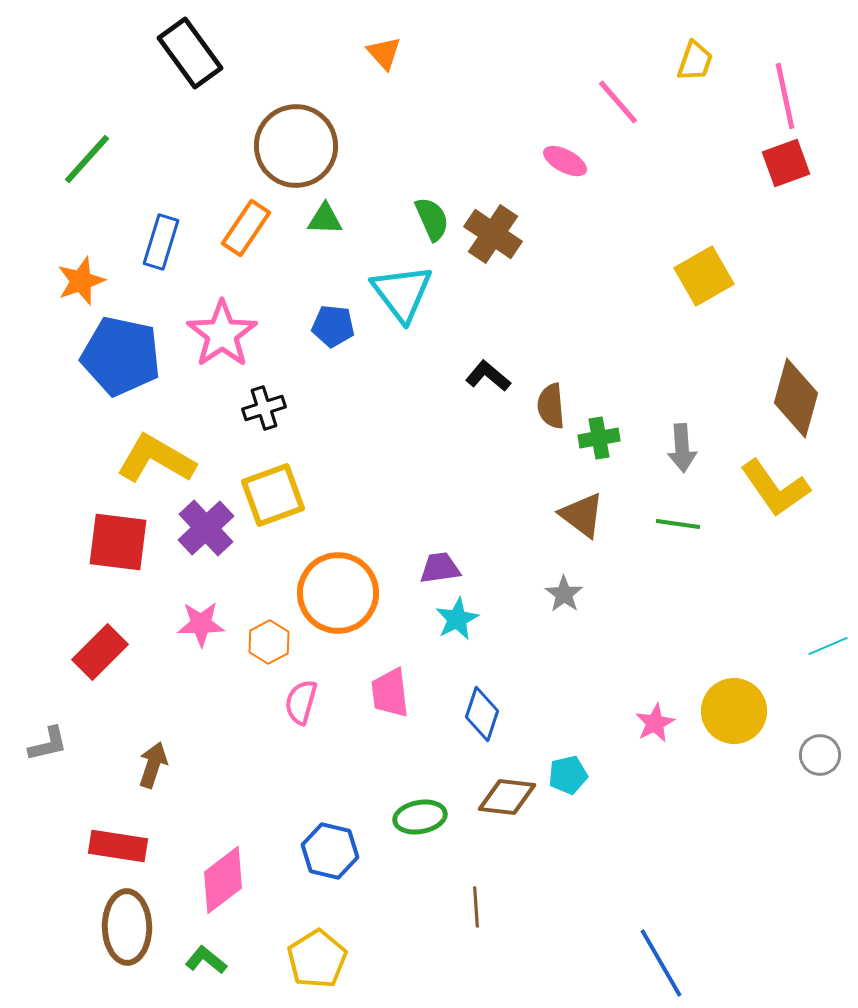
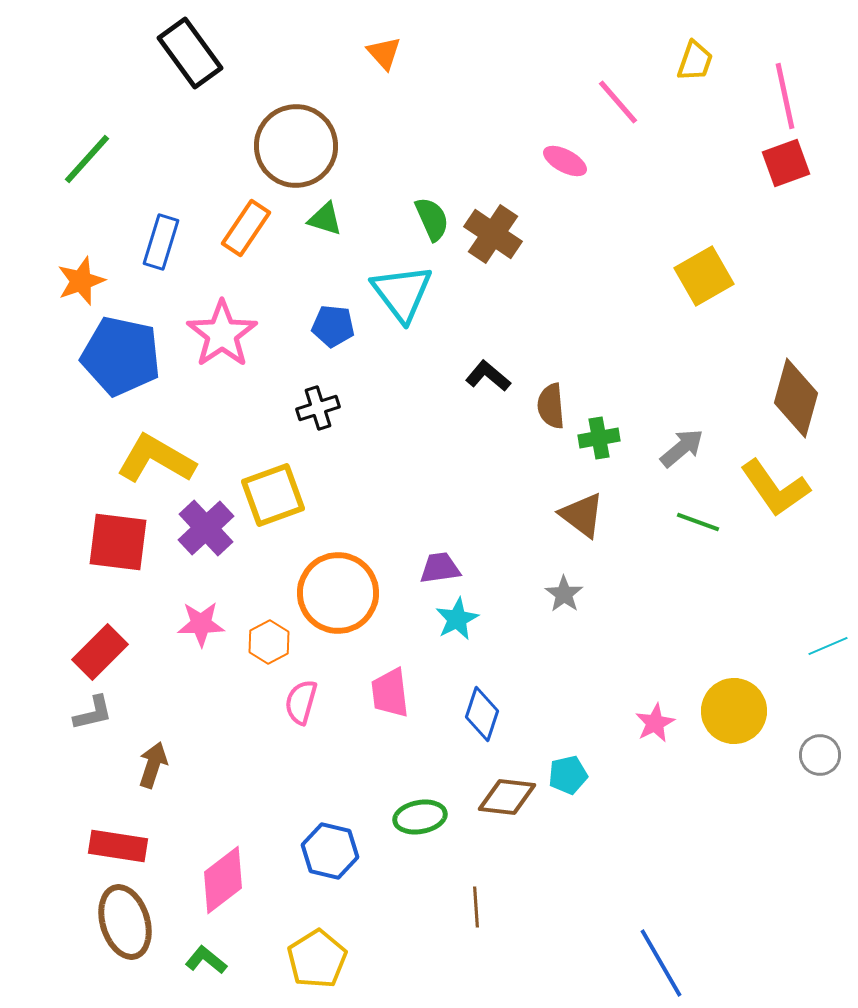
green triangle at (325, 219): rotated 15 degrees clockwise
black cross at (264, 408): moved 54 px right
gray arrow at (682, 448): rotated 126 degrees counterclockwise
green line at (678, 524): moved 20 px right, 2 px up; rotated 12 degrees clockwise
gray L-shape at (48, 744): moved 45 px right, 31 px up
brown ellipse at (127, 927): moved 2 px left, 5 px up; rotated 16 degrees counterclockwise
